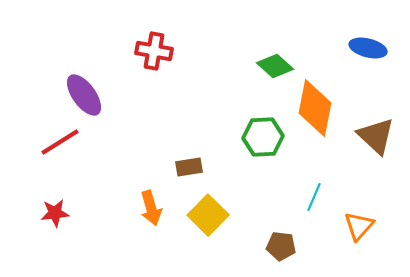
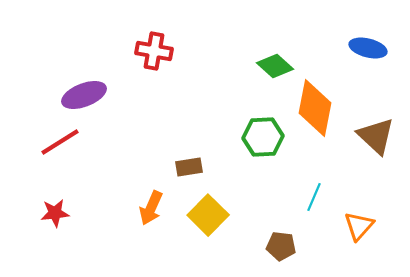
purple ellipse: rotated 75 degrees counterclockwise
orange arrow: rotated 40 degrees clockwise
